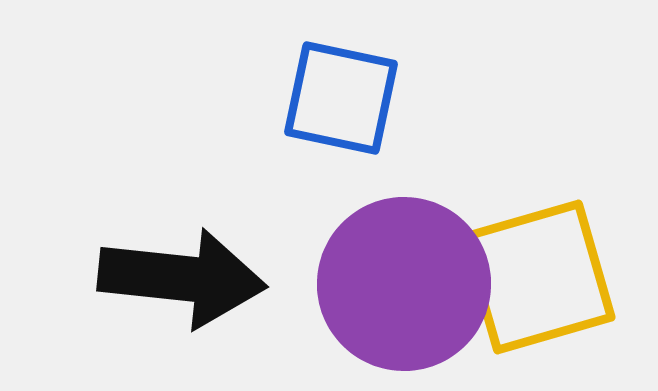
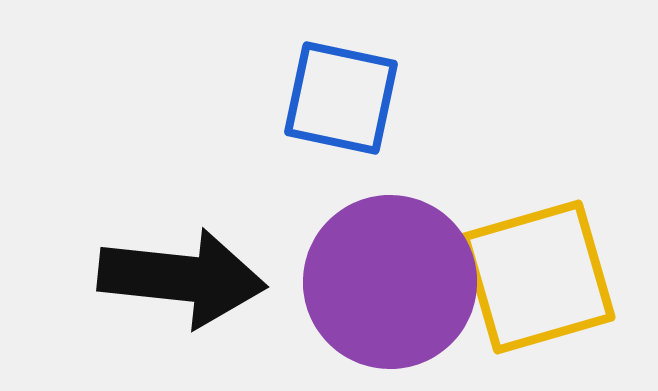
purple circle: moved 14 px left, 2 px up
